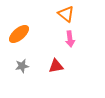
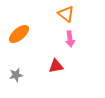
gray star: moved 6 px left, 9 px down
